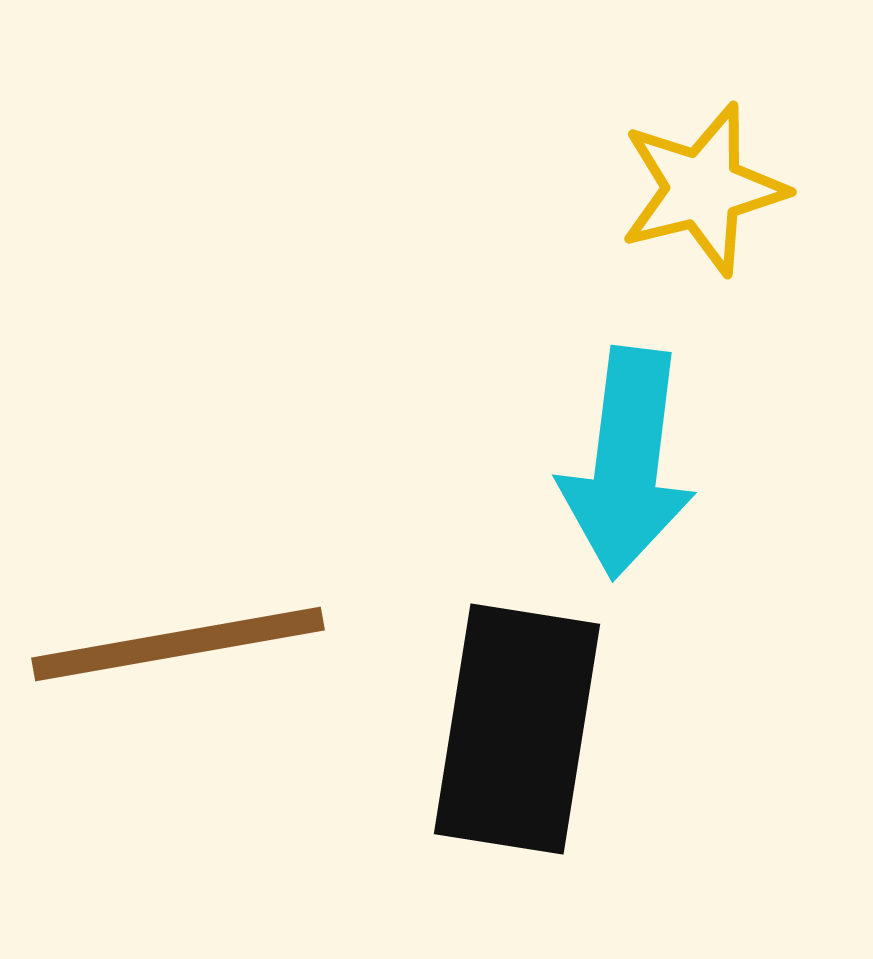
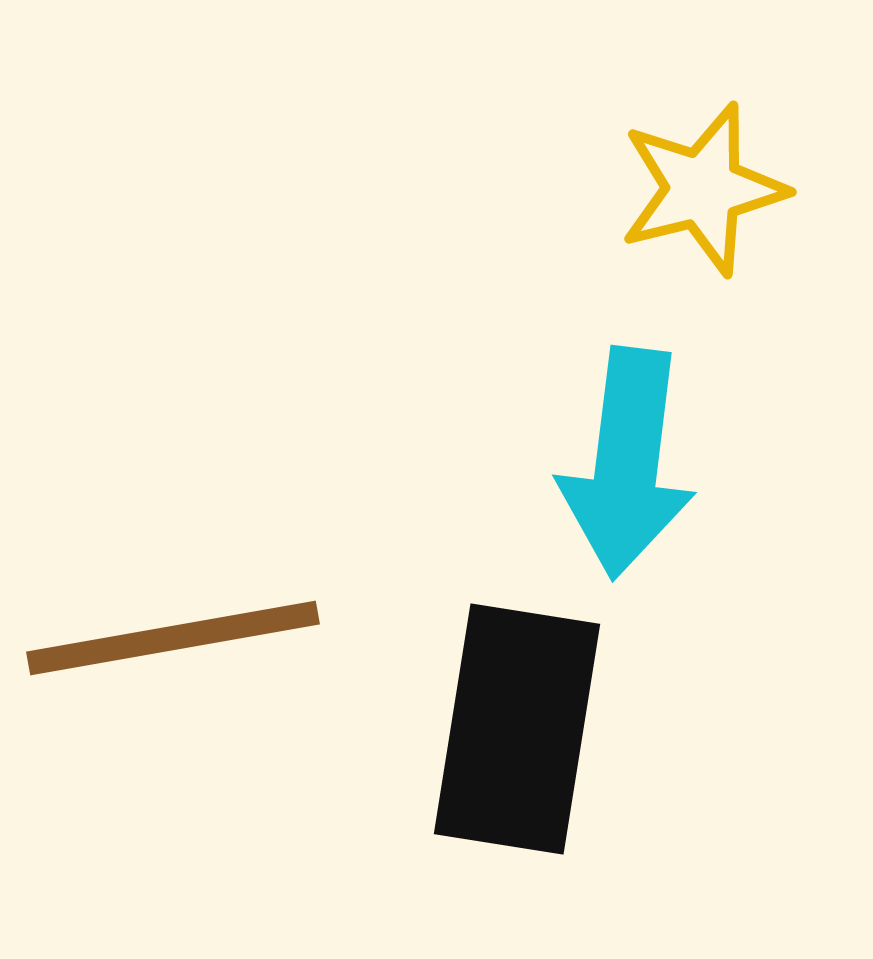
brown line: moved 5 px left, 6 px up
